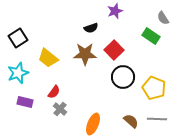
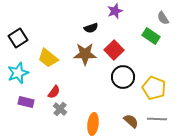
purple rectangle: moved 1 px right
orange ellipse: rotated 15 degrees counterclockwise
